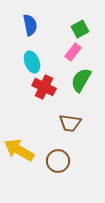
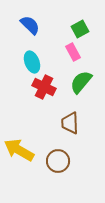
blue semicircle: rotated 35 degrees counterclockwise
pink rectangle: rotated 66 degrees counterclockwise
green semicircle: moved 2 px down; rotated 10 degrees clockwise
brown trapezoid: rotated 80 degrees clockwise
